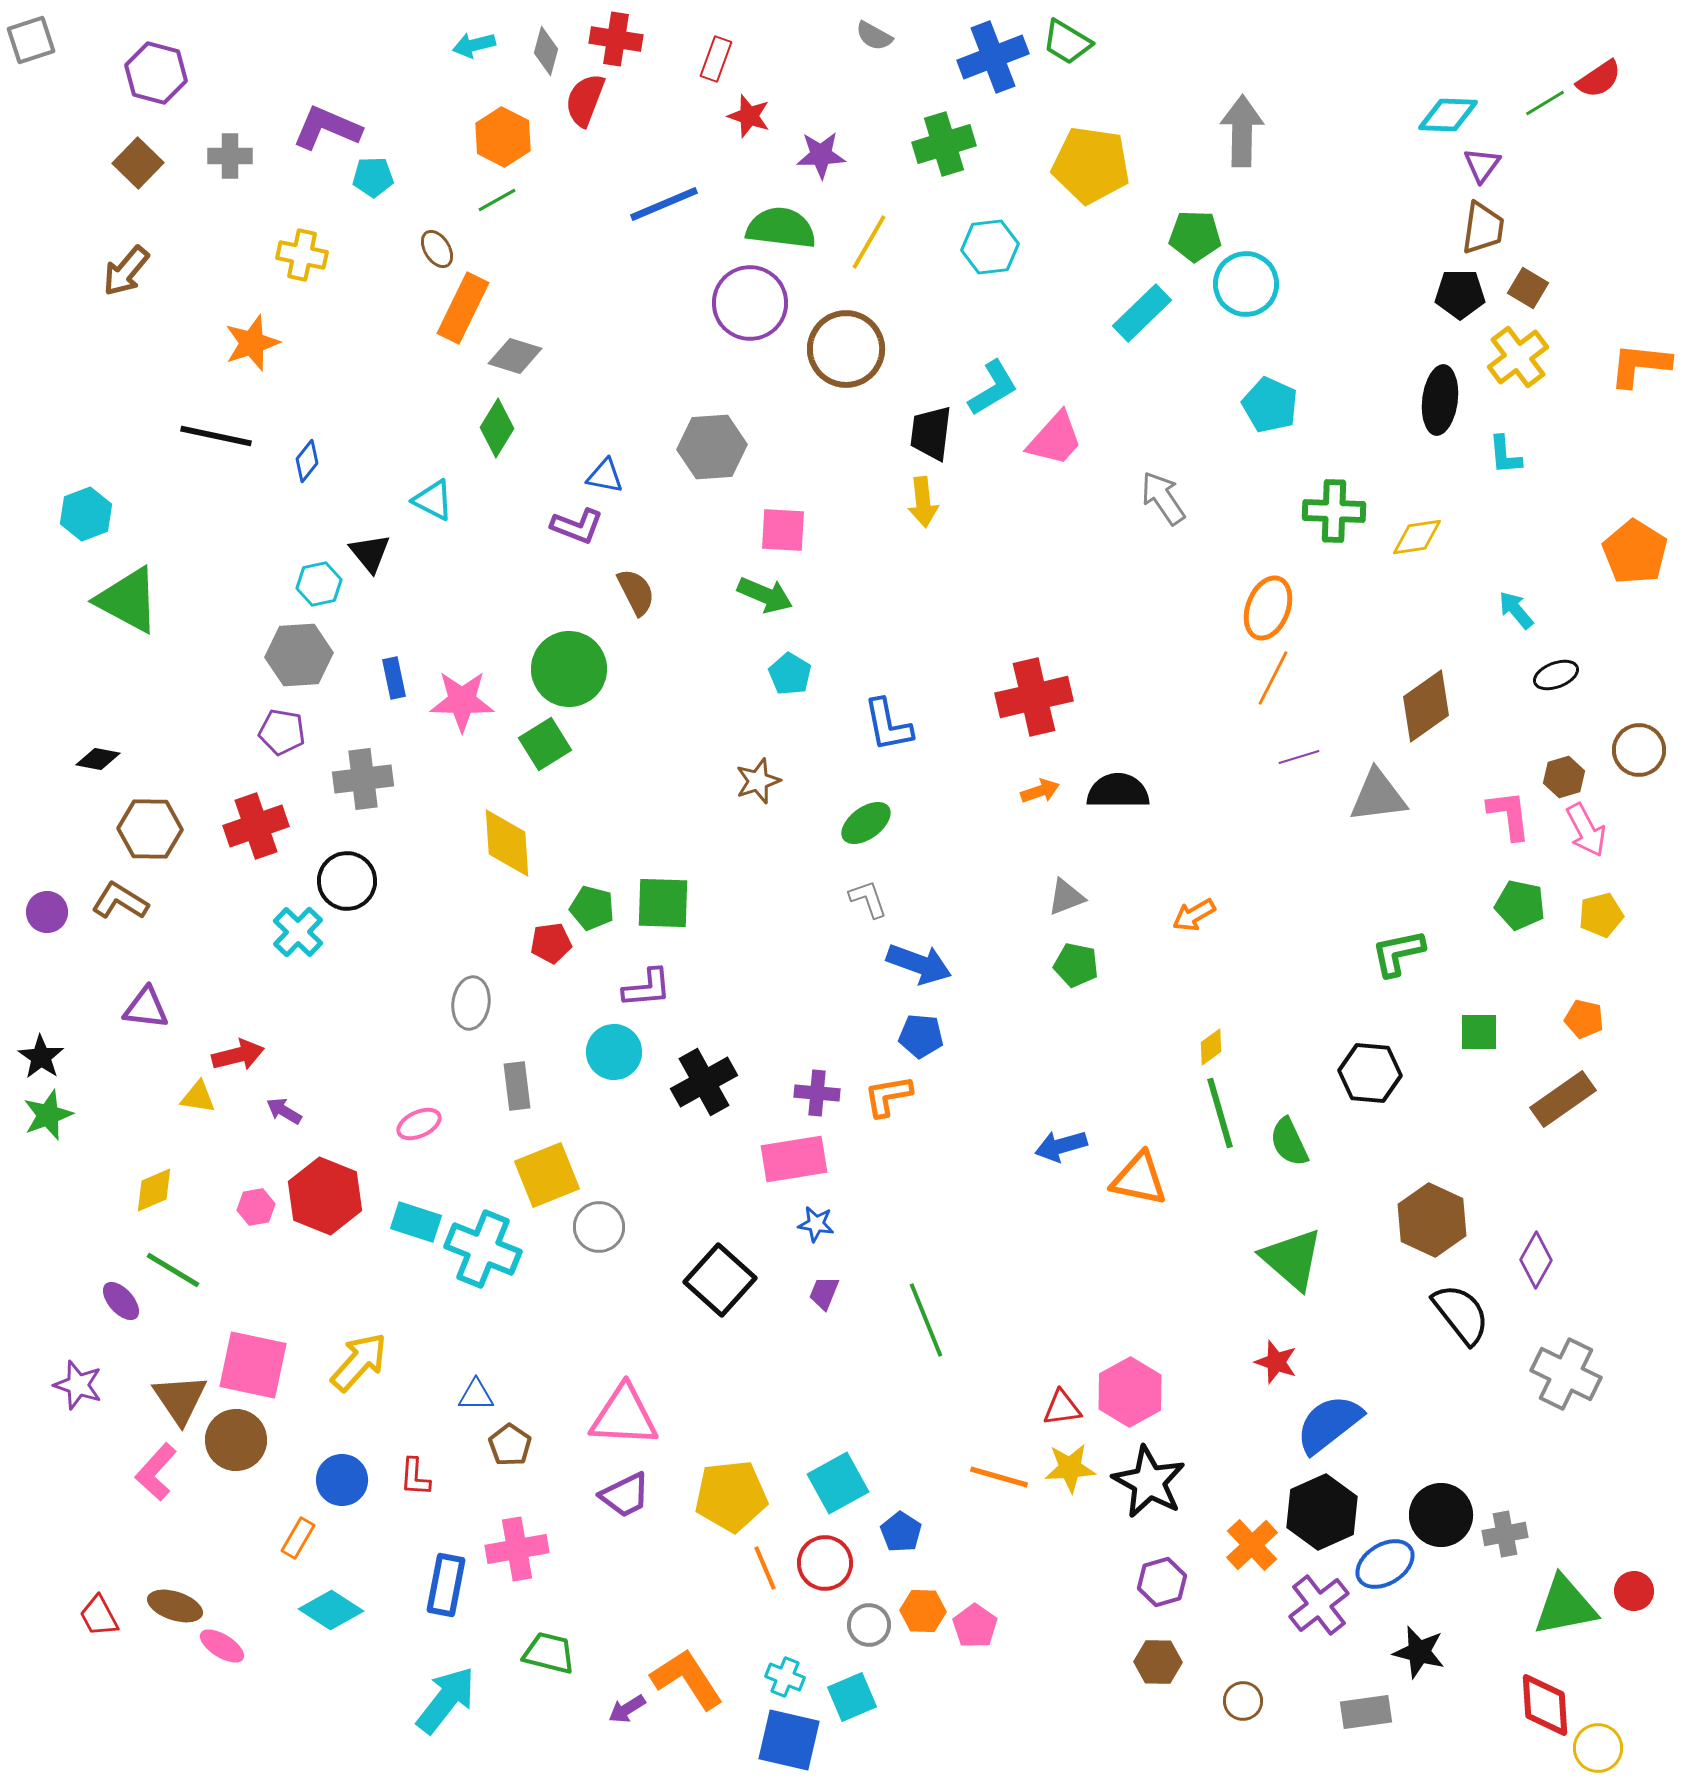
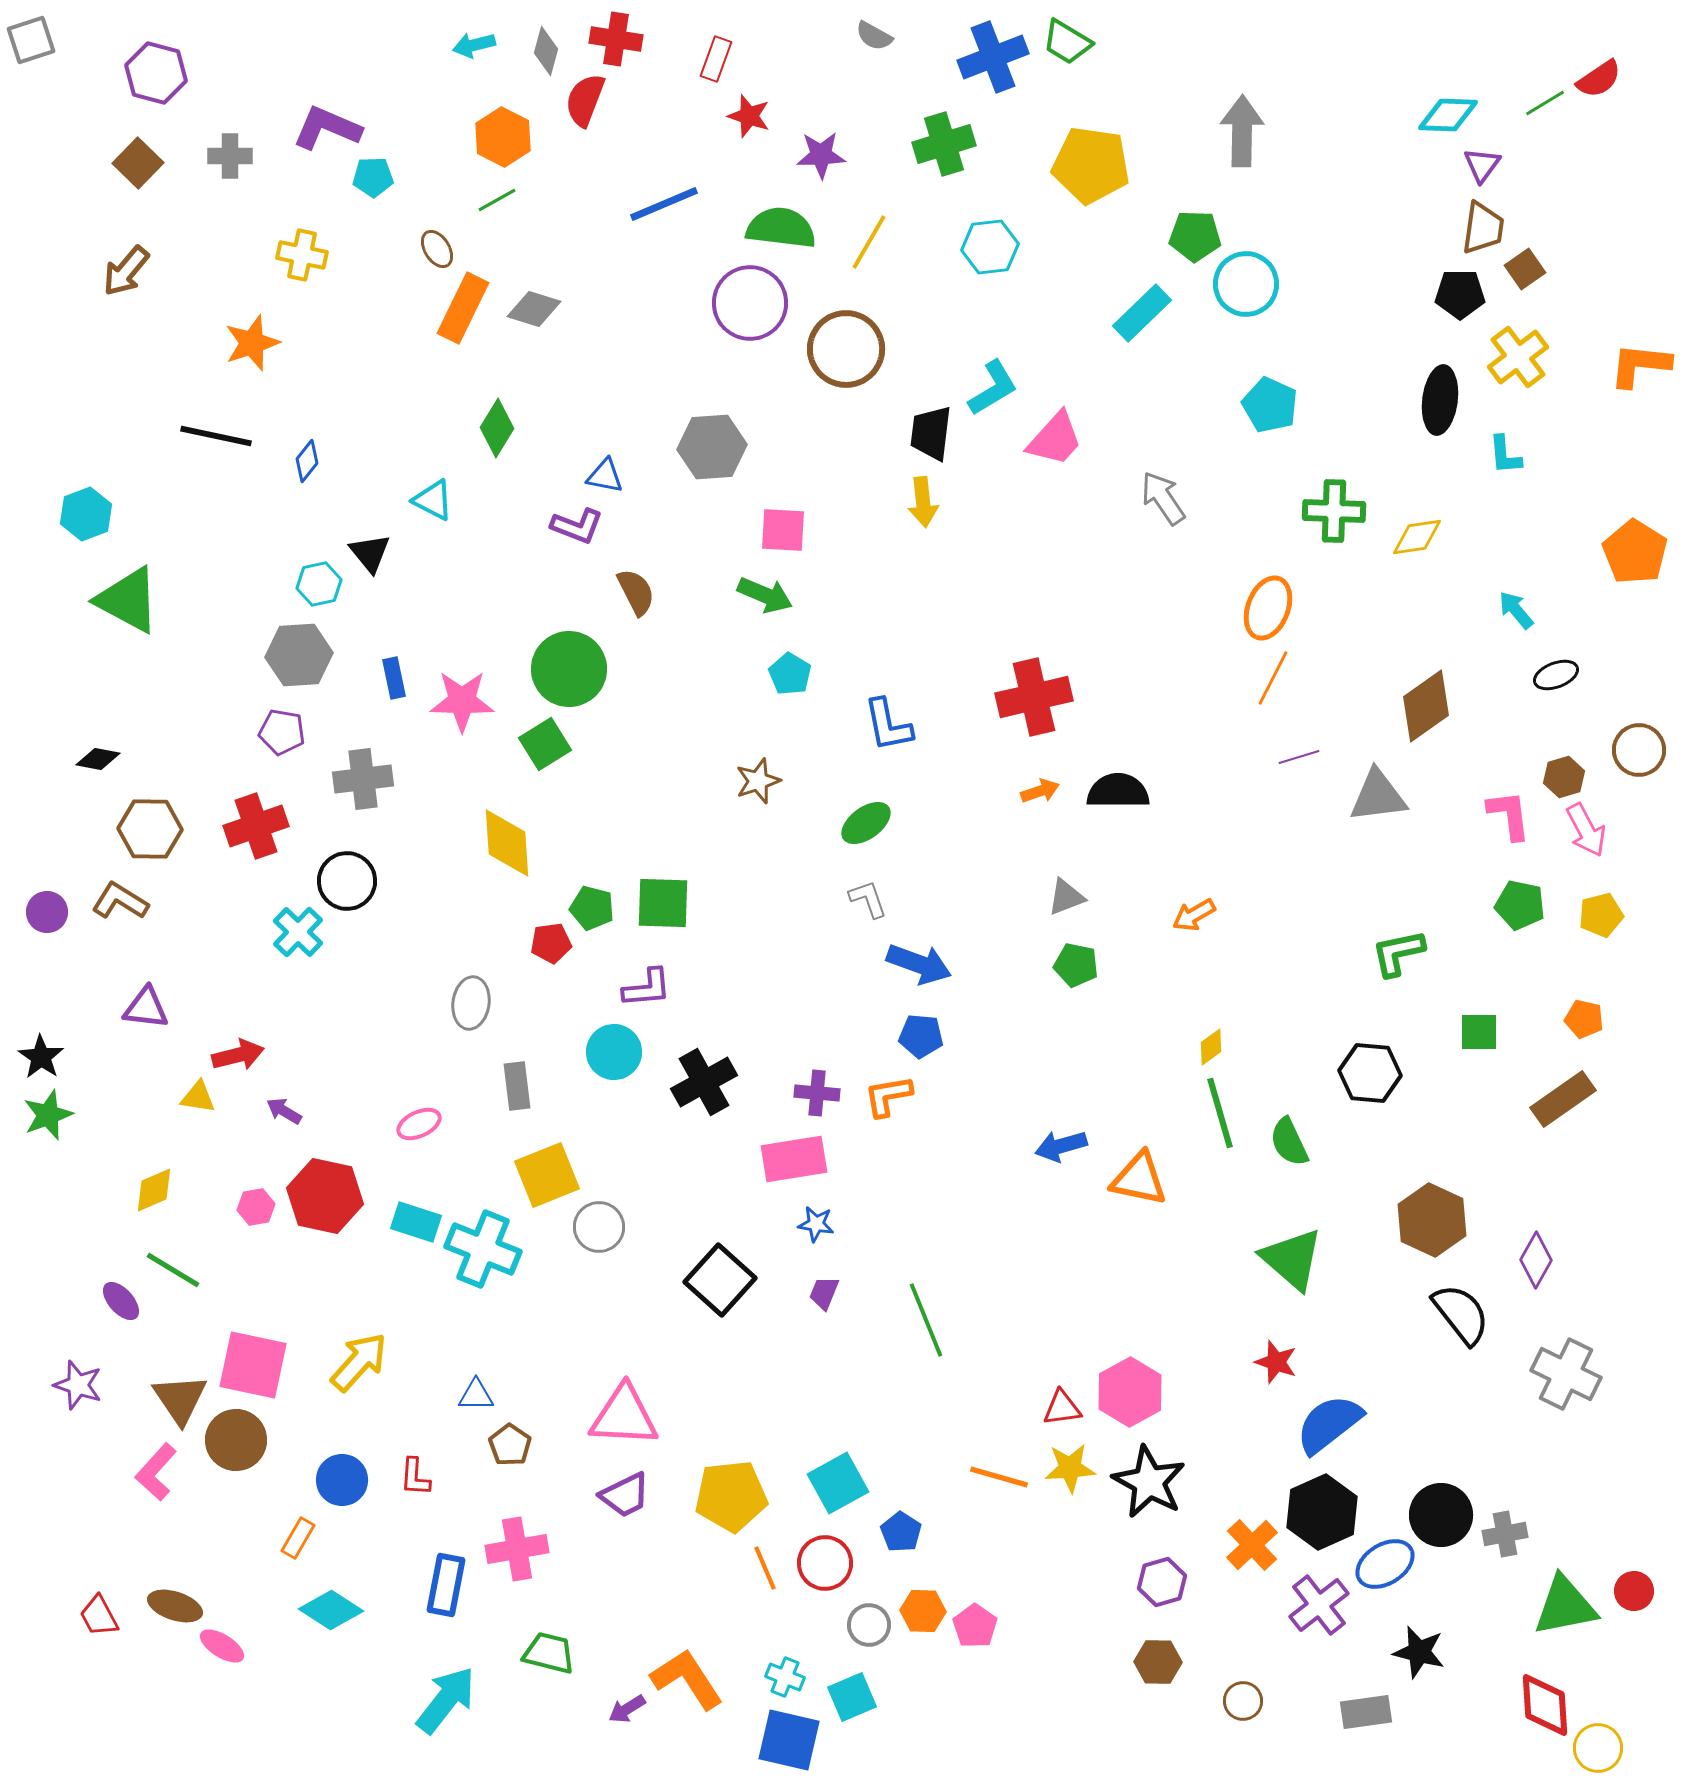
brown square at (1528, 288): moved 3 px left, 19 px up; rotated 24 degrees clockwise
gray diamond at (515, 356): moved 19 px right, 47 px up
red hexagon at (325, 1196): rotated 10 degrees counterclockwise
